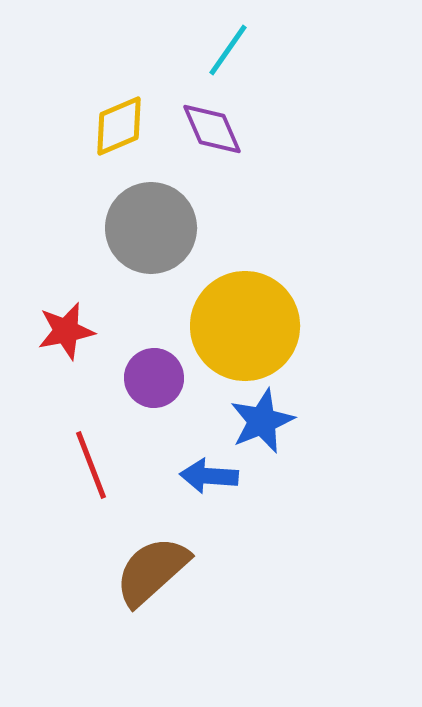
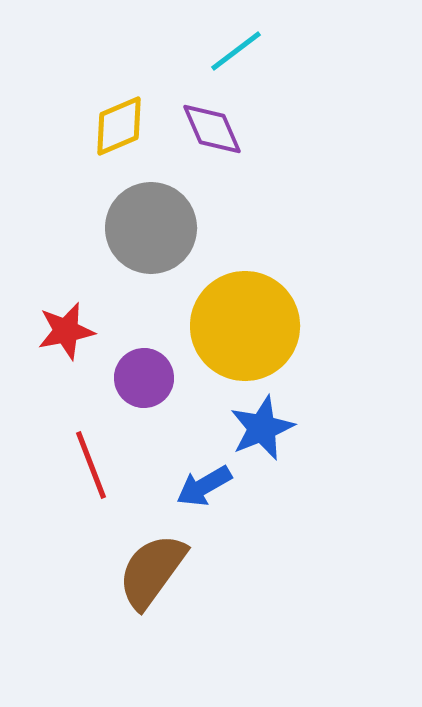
cyan line: moved 8 px right, 1 px down; rotated 18 degrees clockwise
purple circle: moved 10 px left
blue star: moved 7 px down
blue arrow: moved 5 px left, 10 px down; rotated 34 degrees counterclockwise
brown semicircle: rotated 12 degrees counterclockwise
